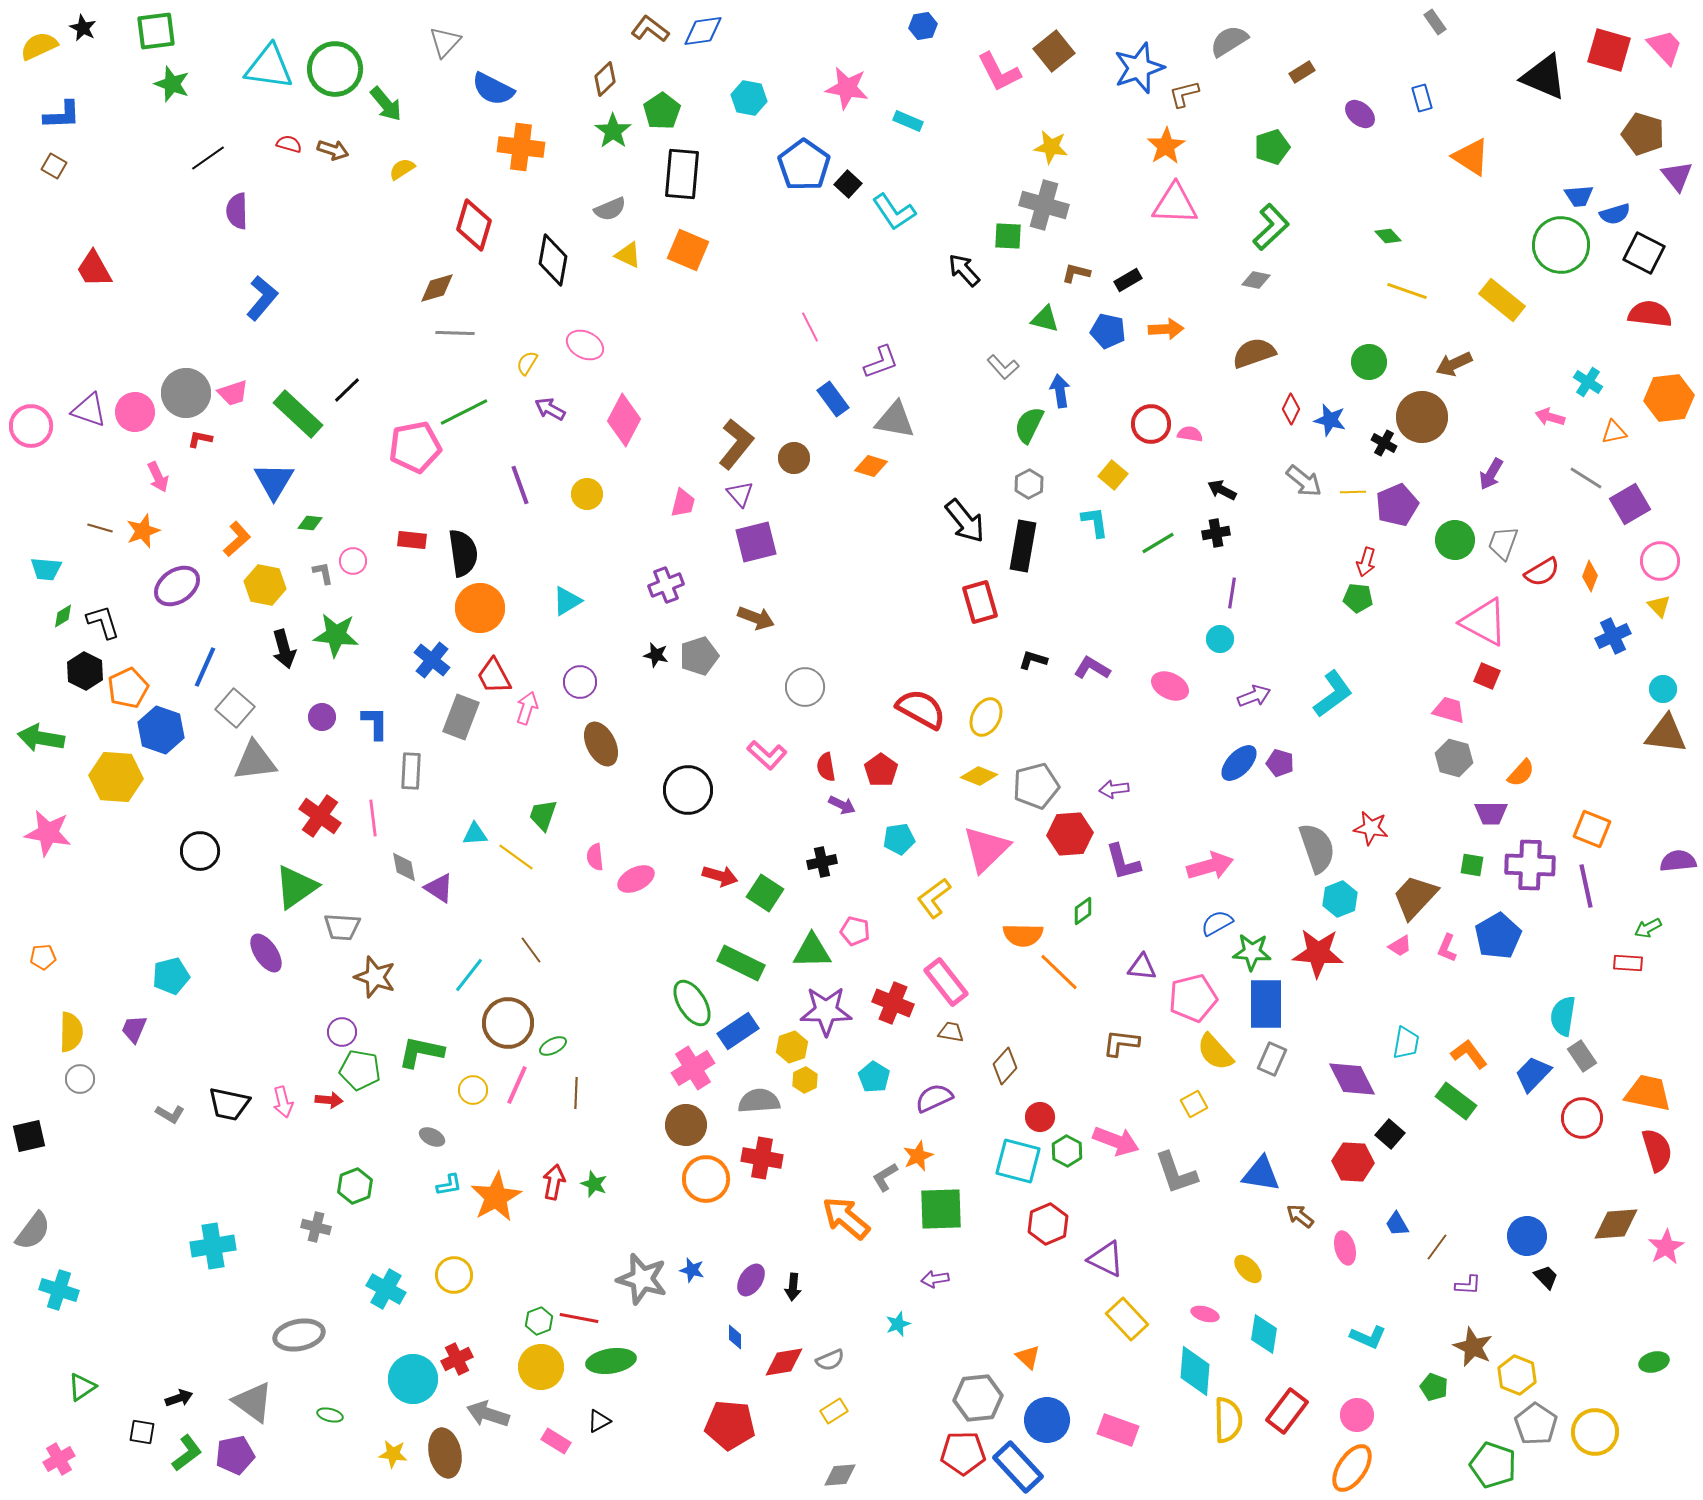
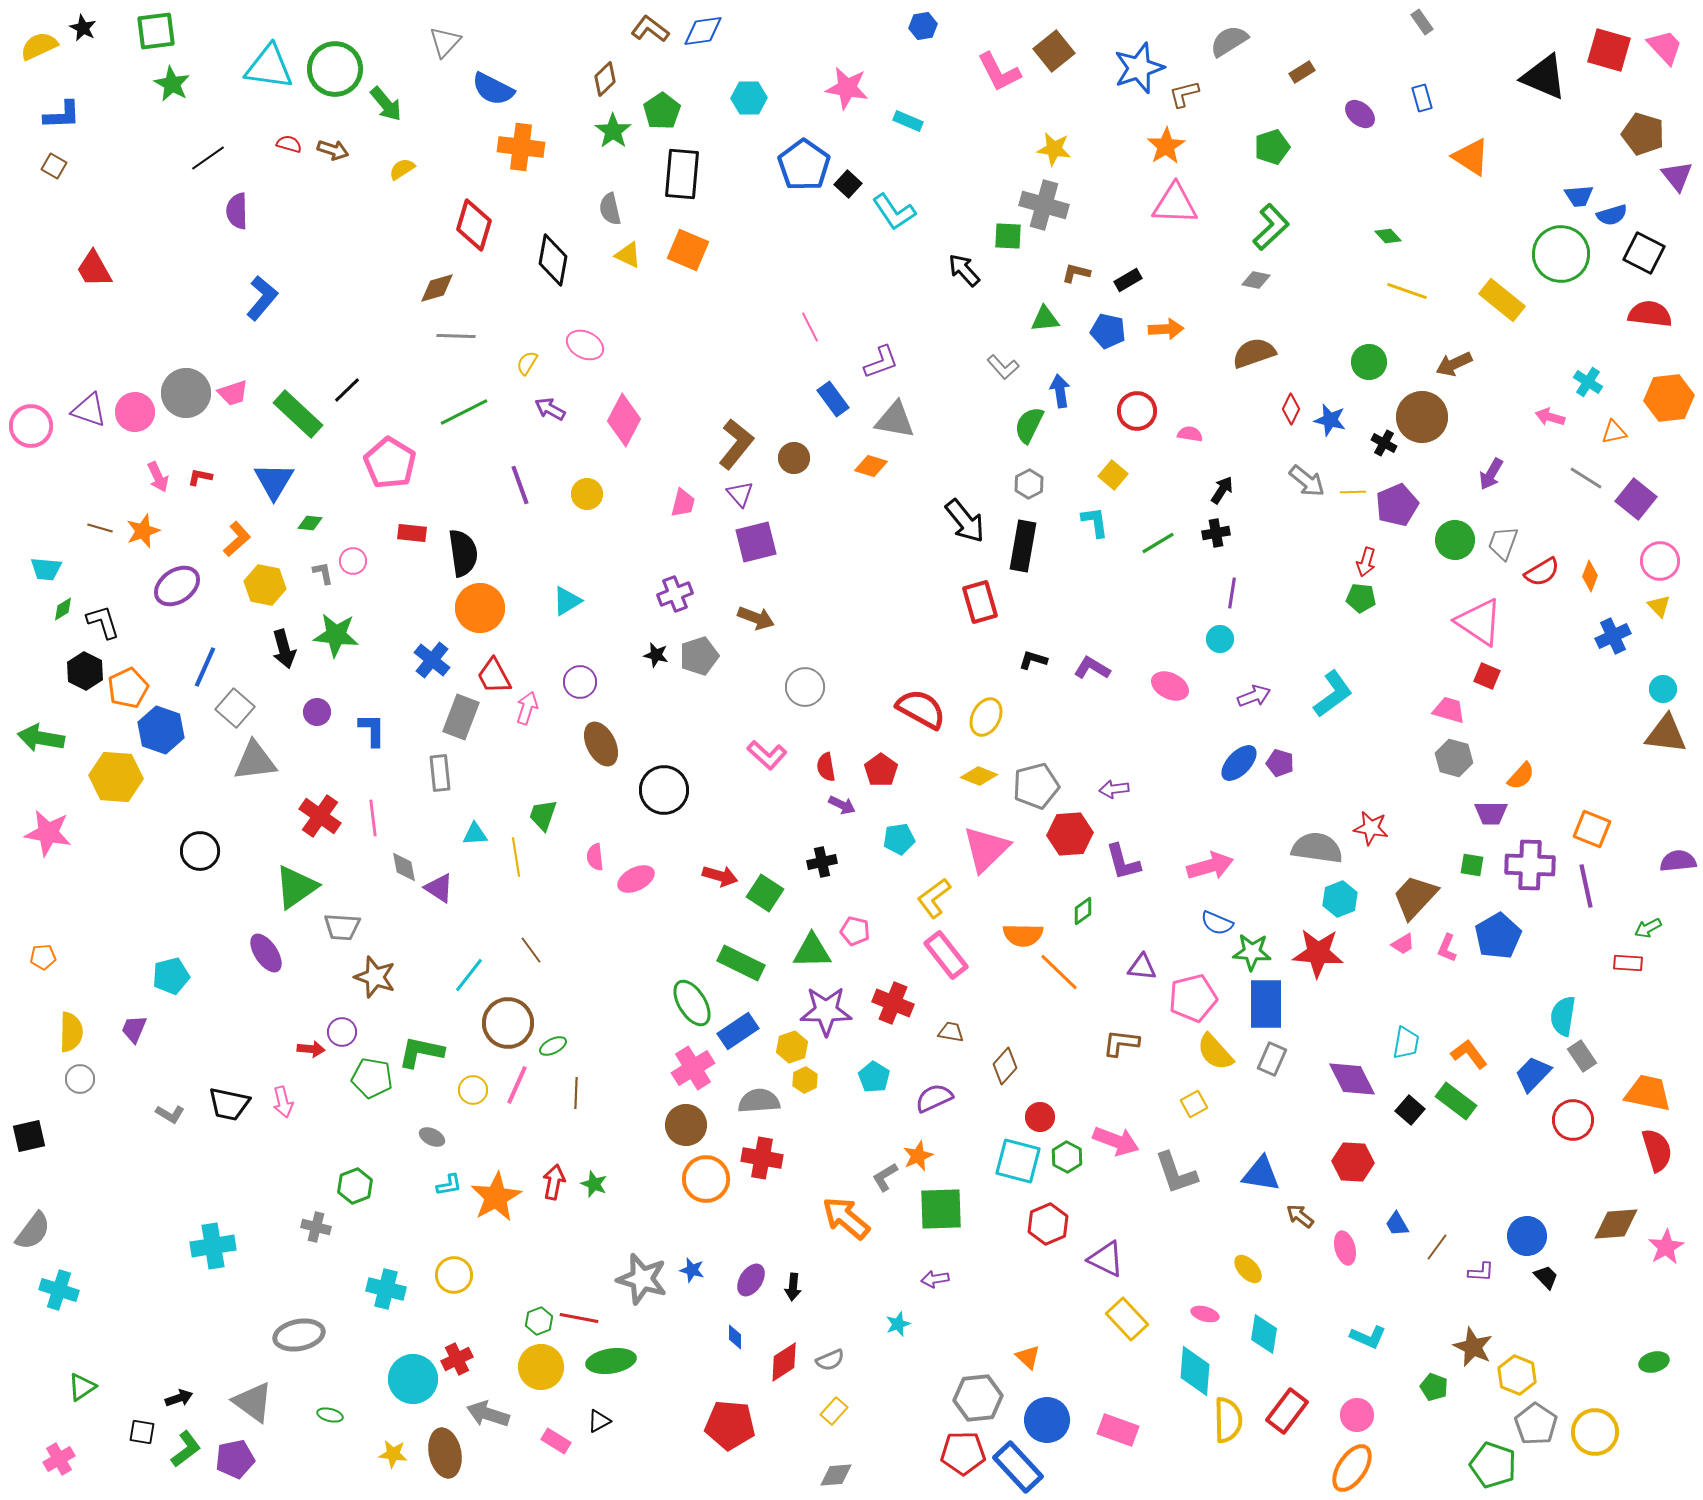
gray rectangle at (1435, 22): moved 13 px left
green star at (172, 84): rotated 9 degrees clockwise
cyan hexagon at (749, 98): rotated 12 degrees counterclockwise
yellow star at (1051, 147): moved 3 px right, 2 px down
gray semicircle at (610, 209): rotated 100 degrees clockwise
blue semicircle at (1615, 214): moved 3 px left, 1 px down
green circle at (1561, 245): moved 9 px down
green triangle at (1045, 319): rotated 20 degrees counterclockwise
gray line at (455, 333): moved 1 px right, 3 px down
red circle at (1151, 424): moved 14 px left, 13 px up
red L-shape at (200, 439): moved 38 px down
pink pentagon at (415, 447): moved 25 px left, 16 px down; rotated 30 degrees counterclockwise
gray arrow at (1304, 481): moved 3 px right
black arrow at (1222, 490): rotated 96 degrees clockwise
purple square at (1630, 504): moved 6 px right, 5 px up; rotated 21 degrees counterclockwise
red rectangle at (412, 540): moved 7 px up
purple cross at (666, 585): moved 9 px right, 9 px down
green pentagon at (1358, 598): moved 3 px right
green diamond at (63, 616): moved 7 px up
pink triangle at (1484, 622): moved 5 px left; rotated 6 degrees clockwise
purple circle at (322, 717): moved 5 px left, 5 px up
blue L-shape at (375, 723): moved 3 px left, 7 px down
gray rectangle at (411, 771): moved 29 px right, 2 px down; rotated 9 degrees counterclockwise
orange semicircle at (1521, 773): moved 3 px down
black circle at (688, 790): moved 24 px left
gray semicircle at (1317, 848): rotated 63 degrees counterclockwise
yellow line at (516, 857): rotated 45 degrees clockwise
blue semicircle at (1217, 923): rotated 128 degrees counterclockwise
pink trapezoid at (1400, 946): moved 3 px right, 2 px up
pink rectangle at (946, 982): moved 27 px up
green pentagon at (360, 1070): moved 12 px right, 8 px down
red arrow at (329, 1100): moved 18 px left, 51 px up
red circle at (1582, 1118): moved 9 px left, 2 px down
black square at (1390, 1134): moved 20 px right, 24 px up
green hexagon at (1067, 1151): moved 6 px down
purple L-shape at (1468, 1285): moved 13 px right, 13 px up
cyan cross at (386, 1289): rotated 15 degrees counterclockwise
red diamond at (784, 1362): rotated 24 degrees counterclockwise
yellow rectangle at (834, 1411): rotated 16 degrees counterclockwise
green L-shape at (187, 1453): moved 1 px left, 4 px up
purple pentagon at (235, 1455): moved 4 px down
gray diamond at (840, 1475): moved 4 px left
